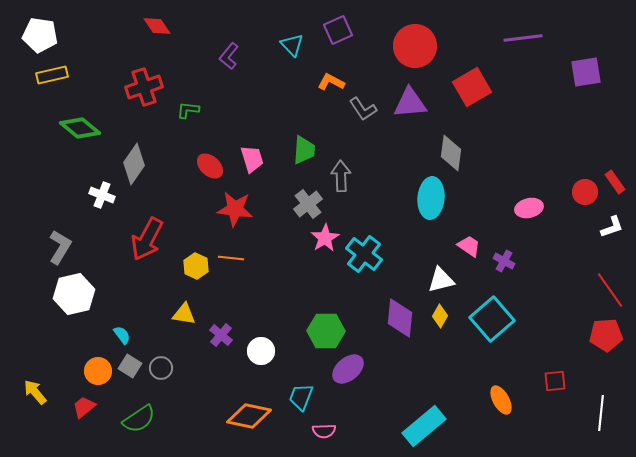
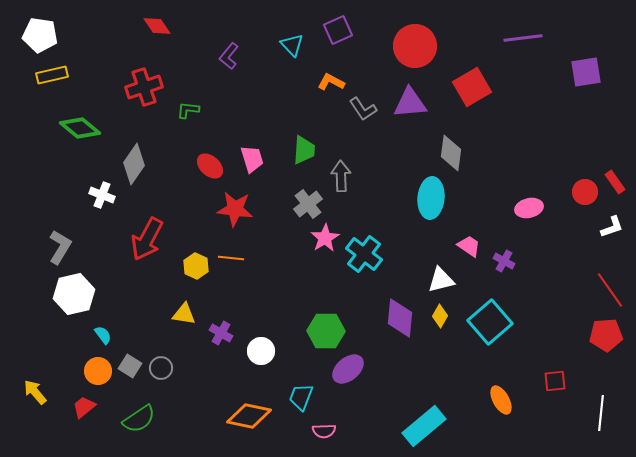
cyan square at (492, 319): moved 2 px left, 3 px down
cyan semicircle at (122, 335): moved 19 px left
purple cross at (221, 335): moved 2 px up; rotated 10 degrees counterclockwise
